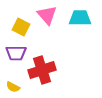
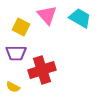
cyan trapezoid: rotated 30 degrees clockwise
